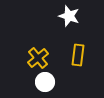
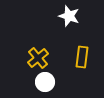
yellow rectangle: moved 4 px right, 2 px down
